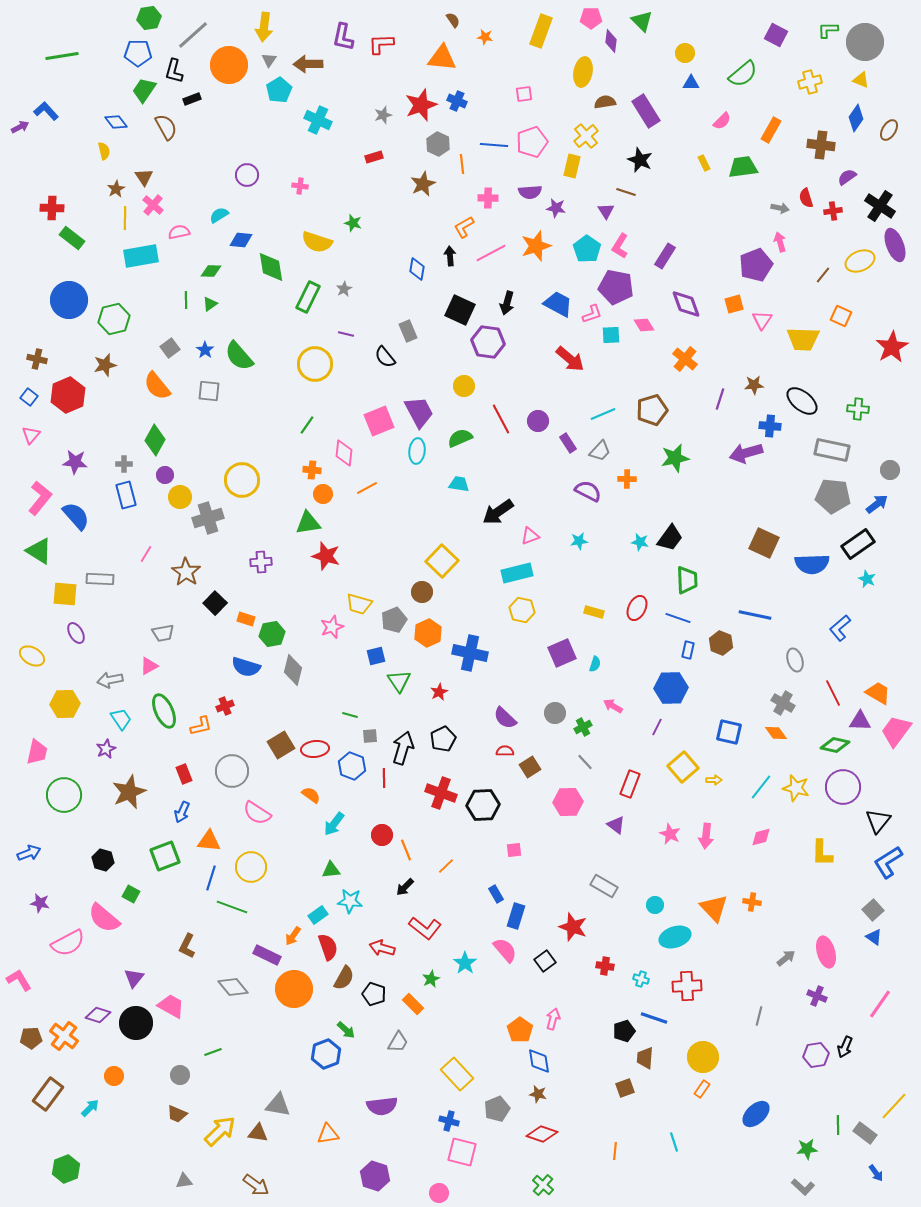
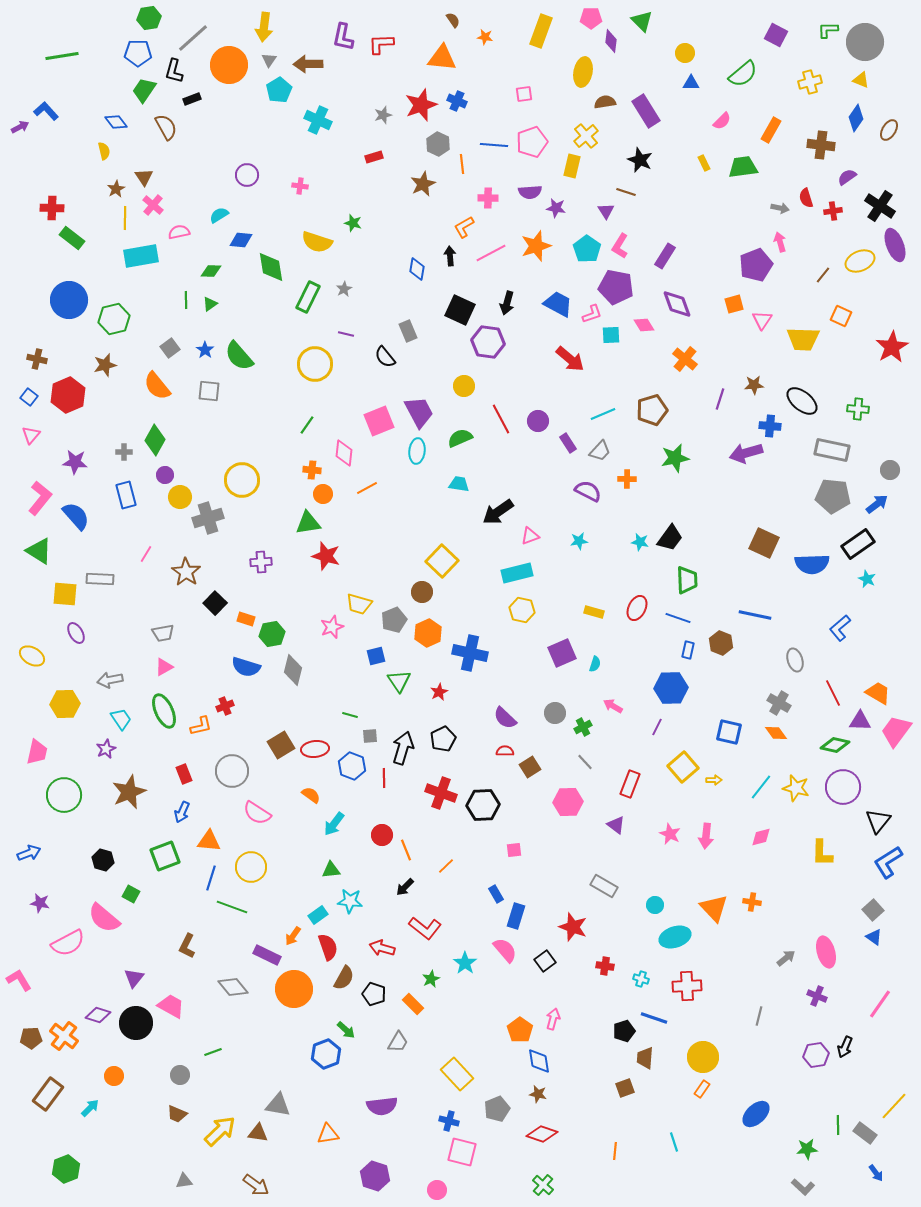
gray line at (193, 35): moved 3 px down
purple diamond at (686, 304): moved 9 px left
gray cross at (124, 464): moved 12 px up
pink triangle at (149, 666): moved 15 px right, 1 px down
gray cross at (783, 703): moved 4 px left
pink circle at (439, 1193): moved 2 px left, 3 px up
